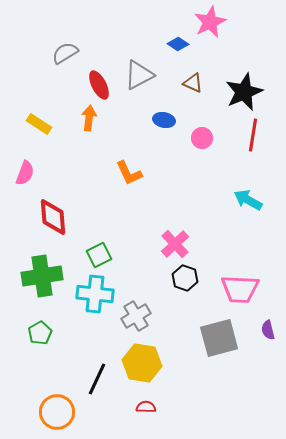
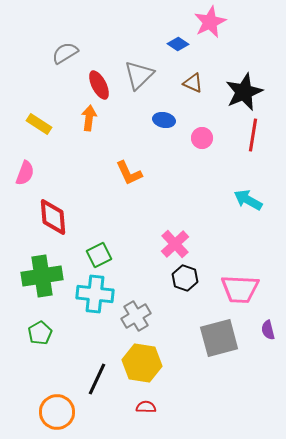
gray triangle: rotated 16 degrees counterclockwise
